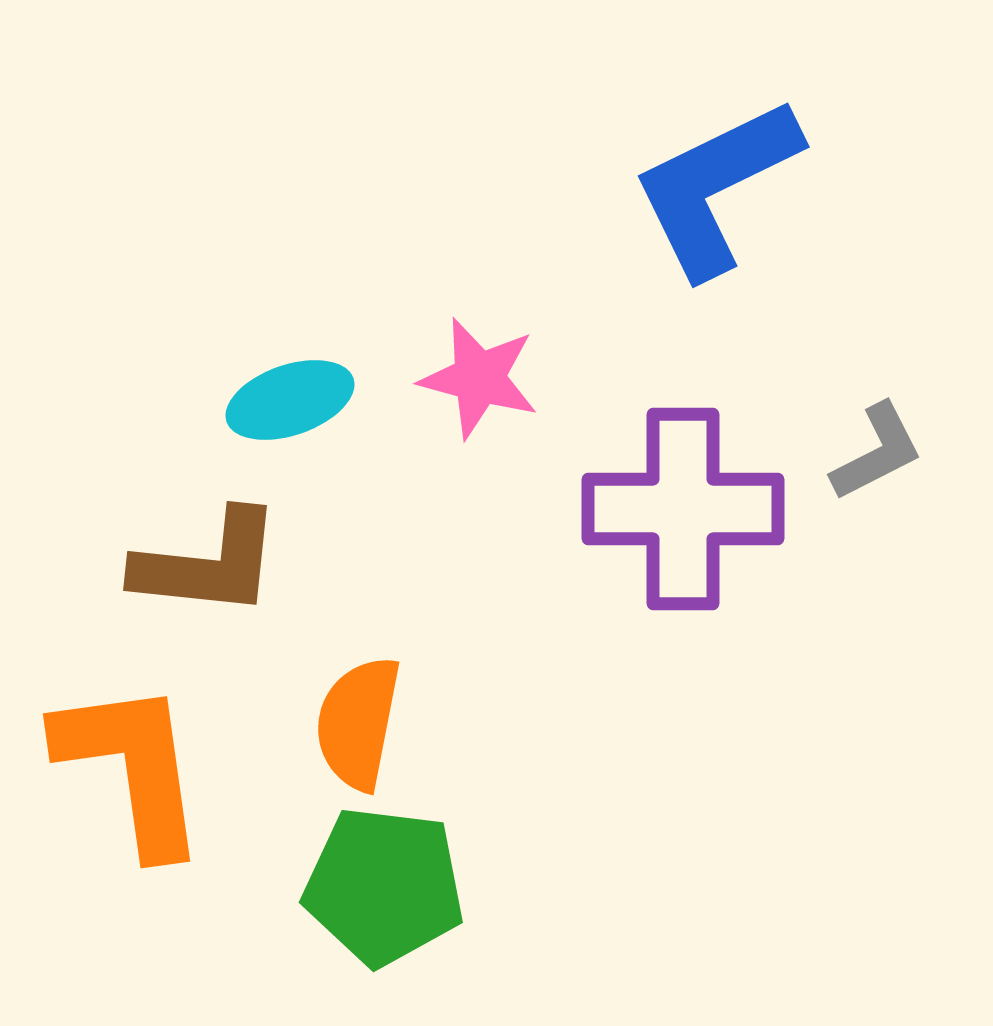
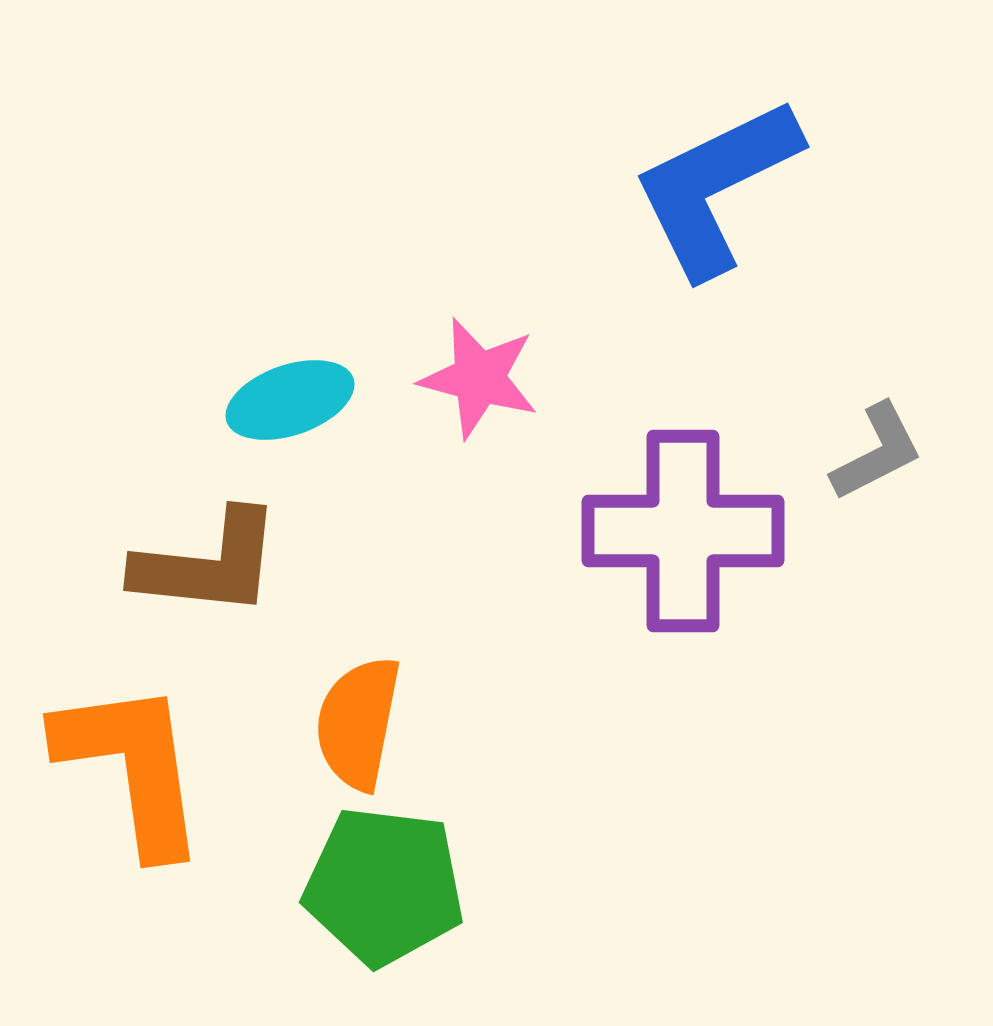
purple cross: moved 22 px down
